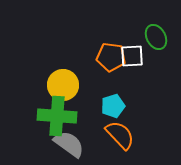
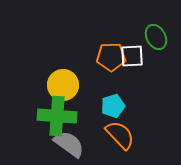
orange pentagon: rotated 8 degrees counterclockwise
